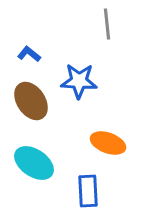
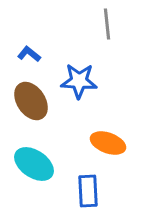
cyan ellipse: moved 1 px down
